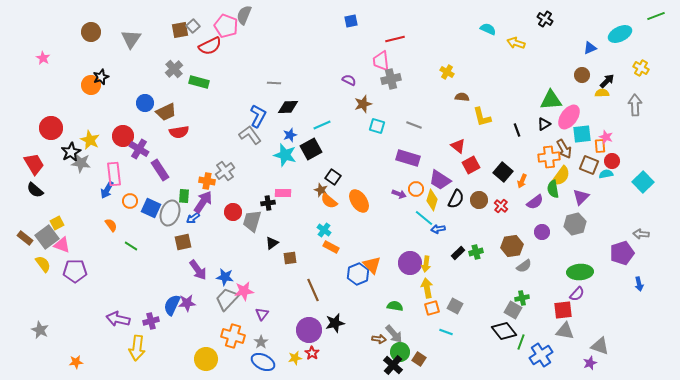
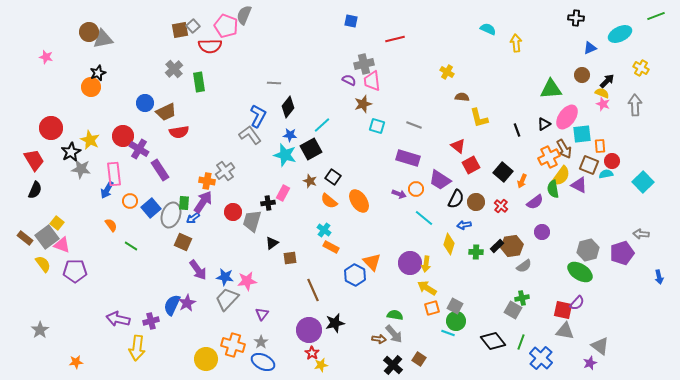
black cross at (545, 19): moved 31 px right, 1 px up; rotated 28 degrees counterclockwise
blue square at (351, 21): rotated 24 degrees clockwise
brown circle at (91, 32): moved 2 px left
gray triangle at (131, 39): moved 28 px left; rotated 45 degrees clockwise
yellow arrow at (516, 43): rotated 66 degrees clockwise
red semicircle at (210, 46): rotated 25 degrees clockwise
pink star at (43, 58): moved 3 px right, 1 px up; rotated 16 degrees counterclockwise
pink trapezoid at (381, 61): moved 9 px left, 20 px down
black star at (101, 77): moved 3 px left, 4 px up
gray cross at (391, 79): moved 27 px left, 15 px up
green rectangle at (199, 82): rotated 66 degrees clockwise
orange circle at (91, 85): moved 2 px down
yellow semicircle at (602, 93): rotated 24 degrees clockwise
green triangle at (551, 100): moved 11 px up
black diamond at (288, 107): rotated 50 degrees counterclockwise
yellow L-shape at (482, 117): moved 3 px left, 1 px down
pink ellipse at (569, 117): moved 2 px left
cyan line at (322, 125): rotated 18 degrees counterclockwise
blue star at (290, 135): rotated 24 degrees clockwise
pink star at (606, 137): moved 3 px left, 33 px up
orange cross at (549, 157): rotated 20 degrees counterclockwise
gray star at (81, 163): moved 6 px down
red trapezoid at (34, 164): moved 4 px up
black semicircle at (35, 190): rotated 108 degrees counterclockwise
brown star at (321, 190): moved 11 px left, 9 px up
pink rectangle at (283, 193): rotated 63 degrees counterclockwise
green rectangle at (184, 196): moved 7 px down
purple triangle at (581, 197): moved 2 px left, 12 px up; rotated 48 degrees counterclockwise
yellow diamond at (432, 200): moved 17 px right, 44 px down
brown circle at (479, 200): moved 3 px left, 2 px down
blue square at (151, 208): rotated 24 degrees clockwise
gray ellipse at (170, 213): moved 1 px right, 2 px down
yellow square at (57, 223): rotated 24 degrees counterclockwise
gray hexagon at (575, 224): moved 13 px right, 26 px down
blue arrow at (438, 229): moved 26 px right, 4 px up
brown square at (183, 242): rotated 36 degrees clockwise
green cross at (476, 252): rotated 16 degrees clockwise
black rectangle at (458, 253): moved 39 px right, 7 px up
orange triangle at (372, 265): moved 3 px up
green ellipse at (580, 272): rotated 35 degrees clockwise
blue hexagon at (358, 274): moved 3 px left, 1 px down; rotated 10 degrees counterclockwise
blue arrow at (639, 284): moved 20 px right, 7 px up
yellow arrow at (427, 288): rotated 48 degrees counterclockwise
pink star at (244, 291): moved 3 px right, 10 px up
purple semicircle at (577, 294): moved 9 px down
purple star at (187, 303): rotated 24 degrees counterclockwise
green semicircle at (395, 306): moved 9 px down
red square at (563, 310): rotated 18 degrees clockwise
gray star at (40, 330): rotated 12 degrees clockwise
black diamond at (504, 331): moved 11 px left, 10 px down
cyan line at (446, 332): moved 2 px right, 1 px down
orange cross at (233, 336): moved 9 px down
gray triangle at (600, 346): rotated 18 degrees clockwise
green circle at (400, 352): moved 56 px right, 31 px up
blue cross at (541, 355): moved 3 px down; rotated 15 degrees counterclockwise
yellow star at (295, 358): moved 26 px right, 7 px down
